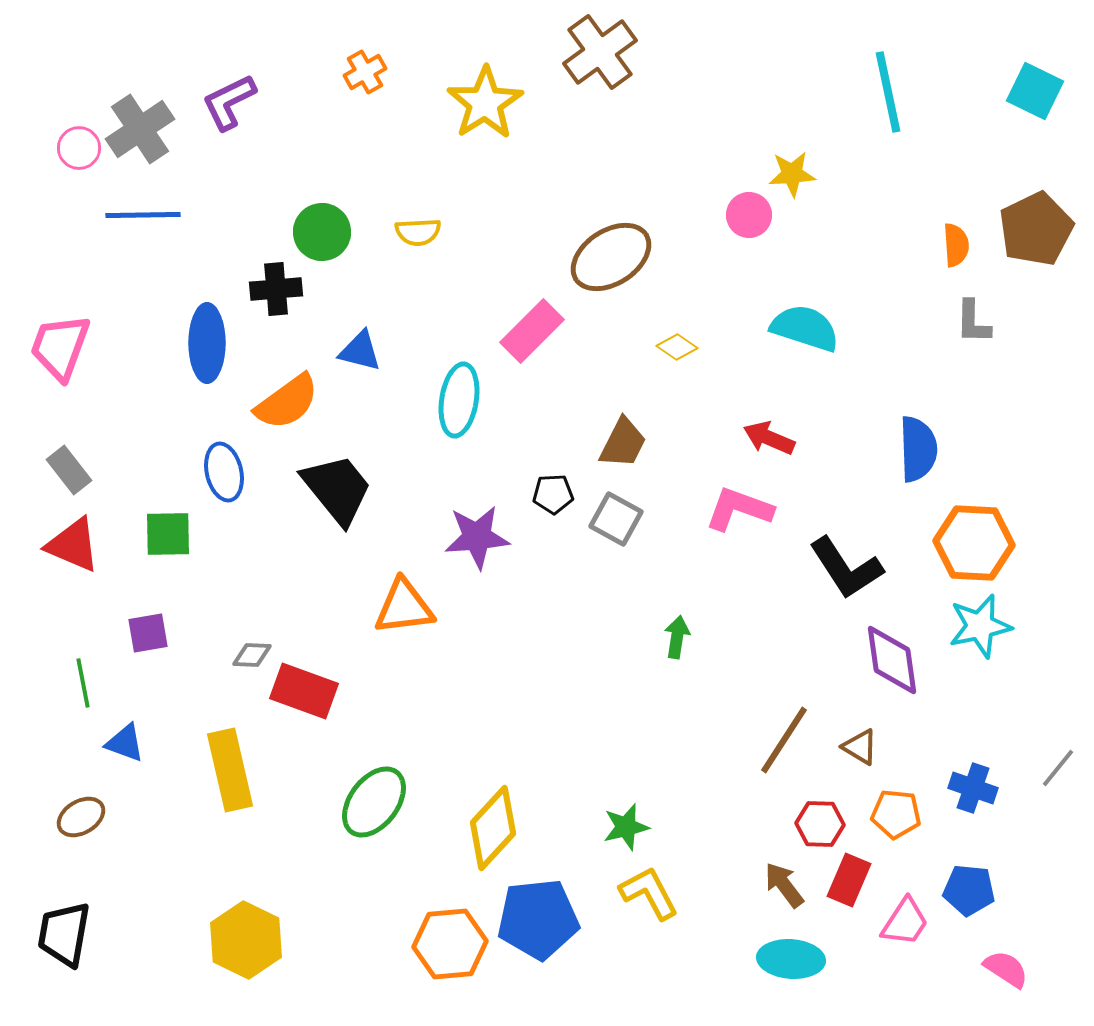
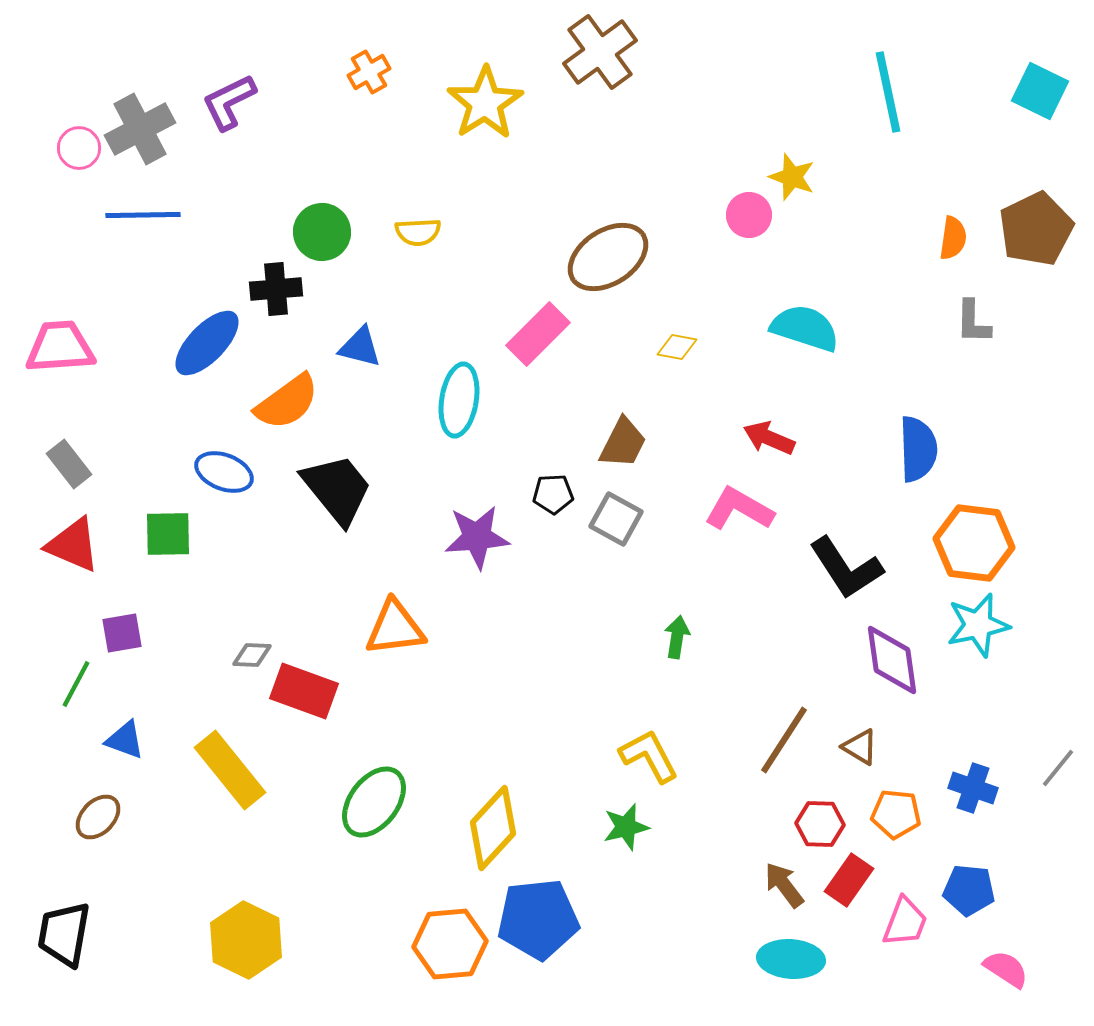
orange cross at (365, 72): moved 4 px right
cyan square at (1035, 91): moved 5 px right
gray cross at (140, 129): rotated 6 degrees clockwise
yellow star at (792, 174): moved 3 px down; rotated 24 degrees clockwise
orange semicircle at (956, 245): moved 3 px left, 7 px up; rotated 12 degrees clockwise
brown ellipse at (611, 257): moved 3 px left
pink rectangle at (532, 331): moved 6 px right, 3 px down
blue ellipse at (207, 343): rotated 44 degrees clockwise
pink trapezoid at (60, 347): rotated 66 degrees clockwise
yellow diamond at (677, 347): rotated 24 degrees counterclockwise
blue triangle at (360, 351): moved 4 px up
gray rectangle at (69, 470): moved 6 px up
blue ellipse at (224, 472): rotated 56 degrees counterclockwise
pink L-shape at (739, 509): rotated 10 degrees clockwise
orange hexagon at (974, 543): rotated 4 degrees clockwise
orange triangle at (404, 607): moved 9 px left, 21 px down
cyan star at (980, 626): moved 2 px left, 1 px up
purple square at (148, 633): moved 26 px left
green line at (83, 683): moved 7 px left, 1 px down; rotated 39 degrees clockwise
blue triangle at (125, 743): moved 3 px up
yellow rectangle at (230, 770): rotated 26 degrees counterclockwise
brown ellipse at (81, 817): moved 17 px right; rotated 15 degrees counterclockwise
red rectangle at (849, 880): rotated 12 degrees clockwise
yellow L-shape at (649, 893): moved 137 px up
pink trapezoid at (905, 922): rotated 12 degrees counterclockwise
